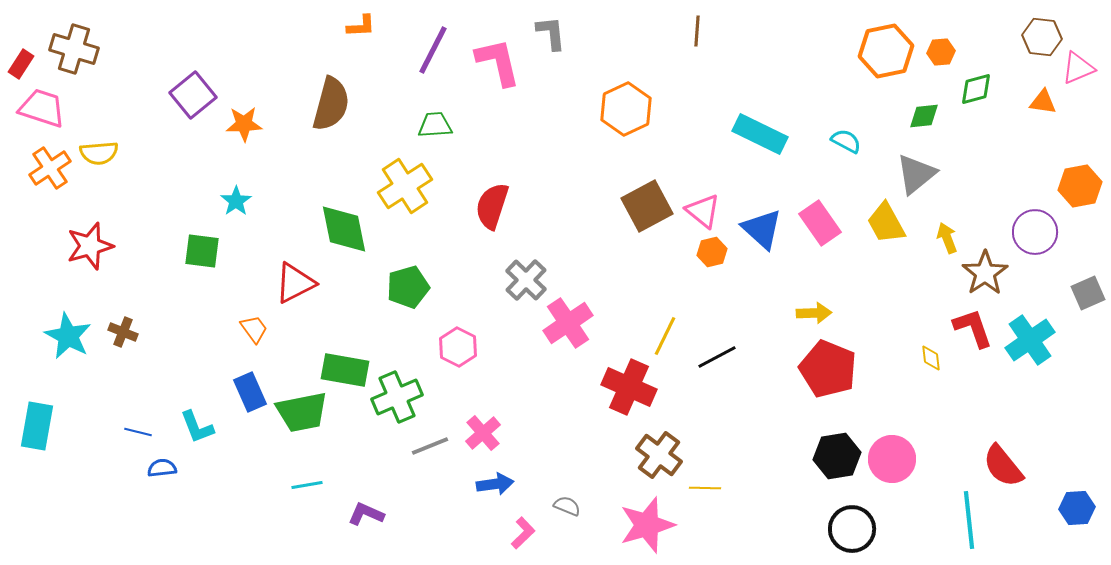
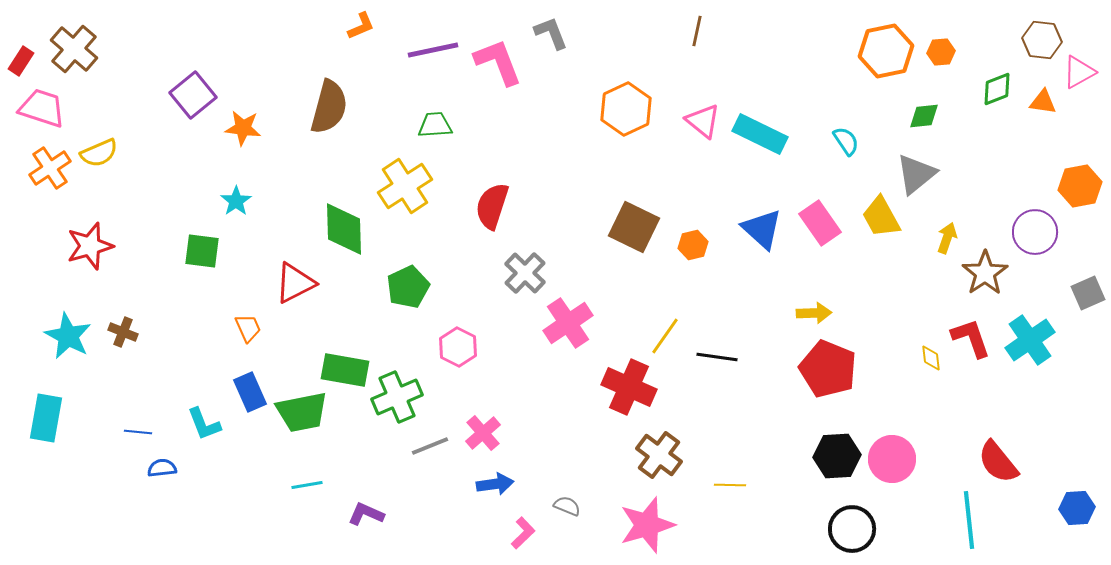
orange L-shape at (361, 26): rotated 20 degrees counterclockwise
brown line at (697, 31): rotated 8 degrees clockwise
gray L-shape at (551, 33): rotated 15 degrees counterclockwise
brown hexagon at (1042, 37): moved 3 px down
brown cross at (74, 49): rotated 24 degrees clockwise
purple line at (433, 50): rotated 51 degrees clockwise
pink L-shape at (498, 62): rotated 8 degrees counterclockwise
red rectangle at (21, 64): moved 3 px up
pink triangle at (1078, 68): moved 1 px right, 4 px down; rotated 6 degrees counterclockwise
green diamond at (976, 89): moved 21 px right; rotated 6 degrees counterclockwise
brown semicircle at (331, 104): moved 2 px left, 3 px down
orange star at (244, 124): moved 1 px left, 4 px down; rotated 9 degrees clockwise
cyan semicircle at (846, 141): rotated 28 degrees clockwise
yellow semicircle at (99, 153): rotated 18 degrees counterclockwise
brown square at (647, 206): moved 13 px left, 21 px down; rotated 36 degrees counterclockwise
pink triangle at (703, 211): moved 90 px up
yellow trapezoid at (886, 223): moved 5 px left, 6 px up
green diamond at (344, 229): rotated 10 degrees clockwise
yellow arrow at (947, 238): rotated 40 degrees clockwise
orange hexagon at (712, 252): moved 19 px left, 7 px up
gray cross at (526, 280): moved 1 px left, 7 px up
green pentagon at (408, 287): rotated 9 degrees counterclockwise
red L-shape at (973, 328): moved 2 px left, 10 px down
orange trapezoid at (254, 329): moved 6 px left, 1 px up; rotated 12 degrees clockwise
yellow line at (665, 336): rotated 9 degrees clockwise
black line at (717, 357): rotated 36 degrees clockwise
cyan rectangle at (37, 426): moved 9 px right, 8 px up
cyan L-shape at (197, 427): moved 7 px right, 3 px up
blue line at (138, 432): rotated 8 degrees counterclockwise
black hexagon at (837, 456): rotated 6 degrees clockwise
red semicircle at (1003, 466): moved 5 px left, 4 px up
yellow line at (705, 488): moved 25 px right, 3 px up
